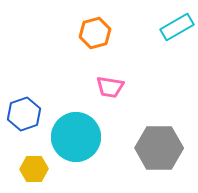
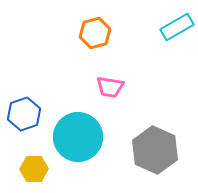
cyan circle: moved 2 px right
gray hexagon: moved 4 px left, 2 px down; rotated 24 degrees clockwise
